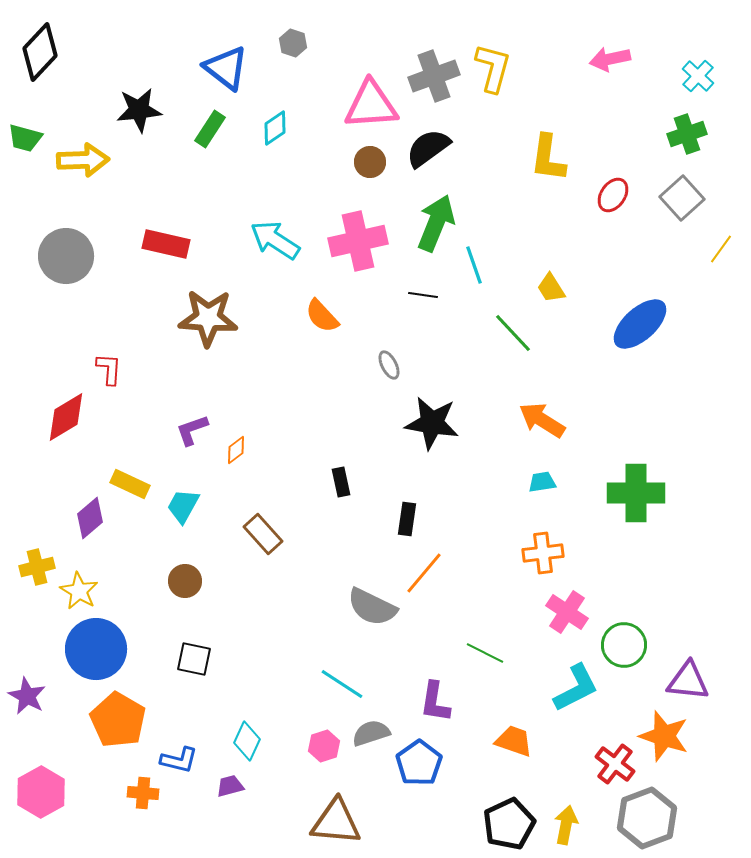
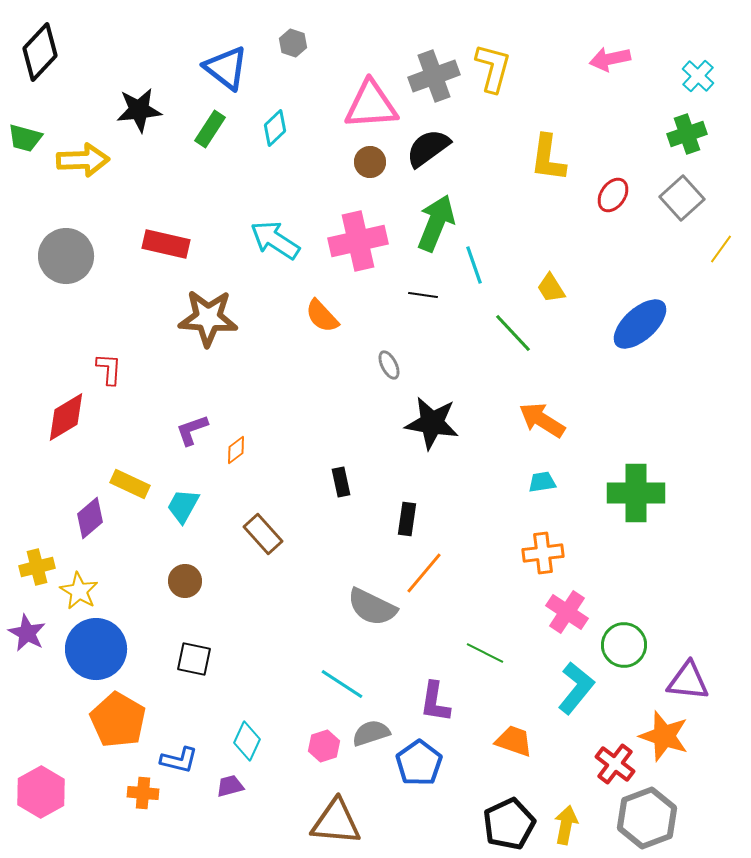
cyan diamond at (275, 128): rotated 9 degrees counterclockwise
cyan L-shape at (576, 688): rotated 24 degrees counterclockwise
purple star at (27, 696): moved 63 px up
